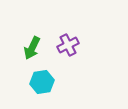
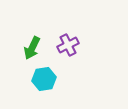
cyan hexagon: moved 2 px right, 3 px up
